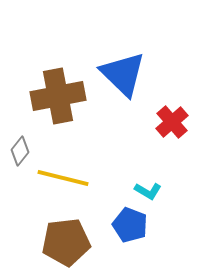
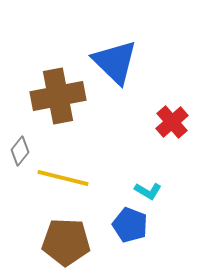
blue triangle: moved 8 px left, 12 px up
brown pentagon: rotated 9 degrees clockwise
